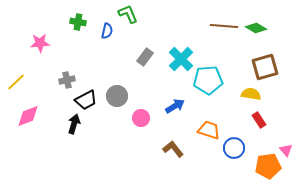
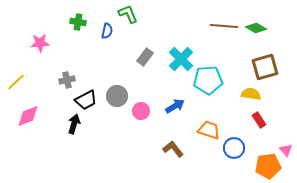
pink circle: moved 7 px up
